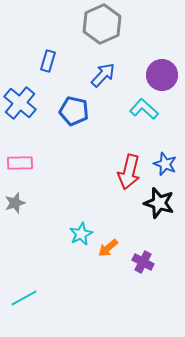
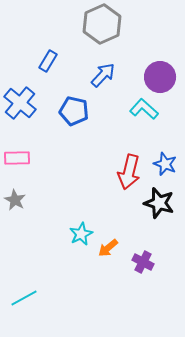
blue rectangle: rotated 15 degrees clockwise
purple circle: moved 2 px left, 2 px down
pink rectangle: moved 3 px left, 5 px up
gray star: moved 3 px up; rotated 25 degrees counterclockwise
